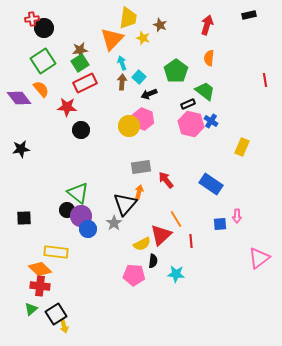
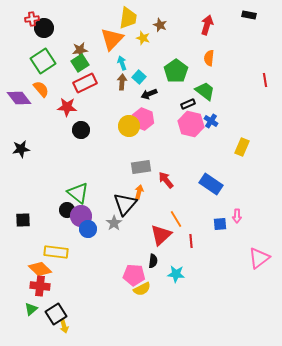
black rectangle at (249, 15): rotated 24 degrees clockwise
black square at (24, 218): moved 1 px left, 2 px down
yellow semicircle at (142, 244): moved 45 px down
